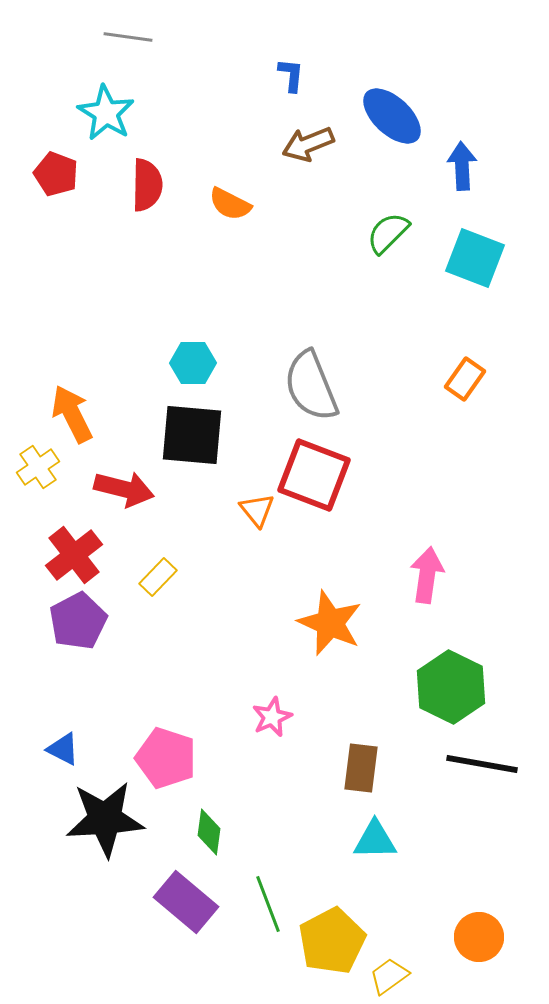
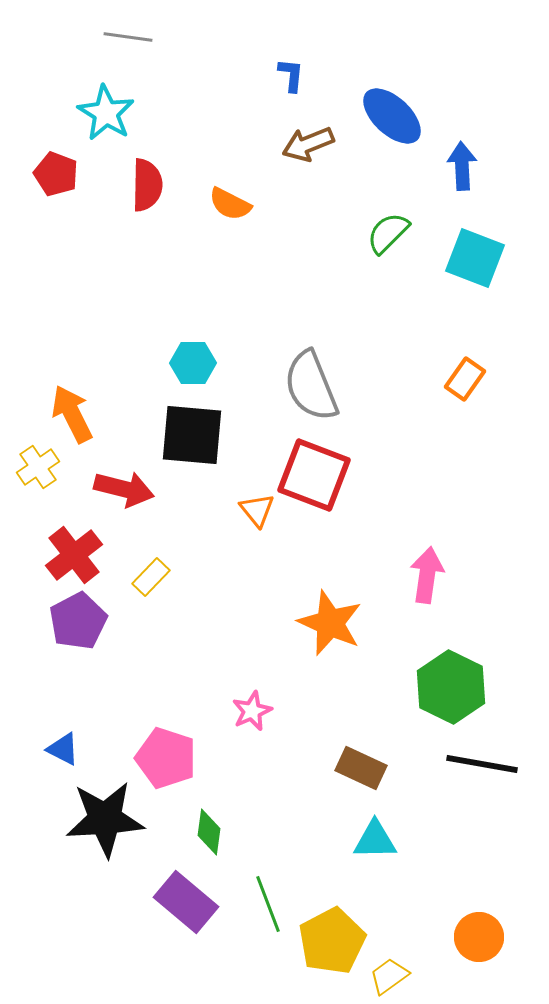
yellow rectangle: moved 7 px left
pink star: moved 20 px left, 6 px up
brown rectangle: rotated 72 degrees counterclockwise
